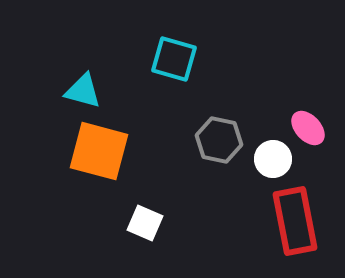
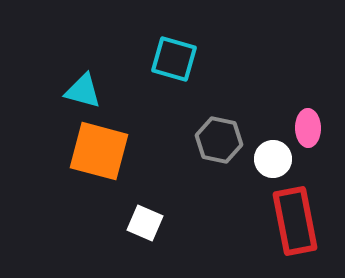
pink ellipse: rotated 42 degrees clockwise
